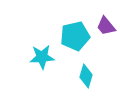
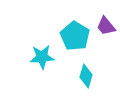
cyan pentagon: rotated 28 degrees counterclockwise
